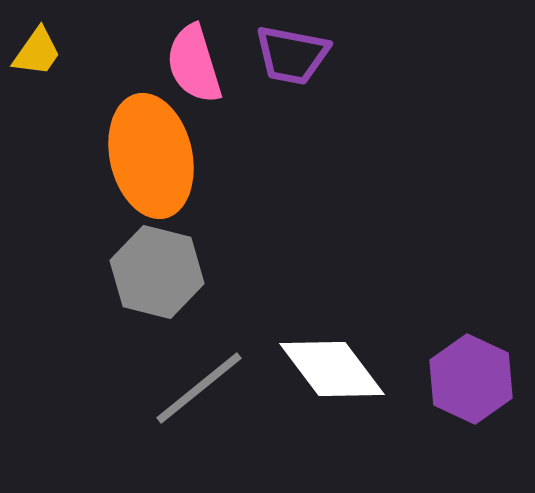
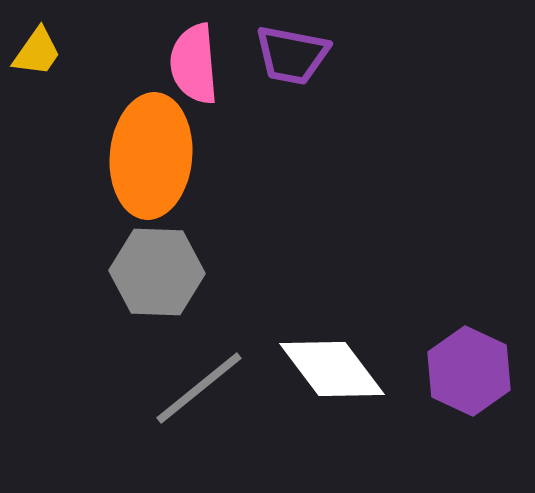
pink semicircle: rotated 12 degrees clockwise
orange ellipse: rotated 18 degrees clockwise
gray hexagon: rotated 12 degrees counterclockwise
purple hexagon: moved 2 px left, 8 px up
